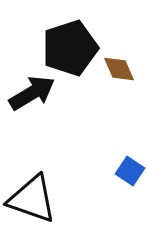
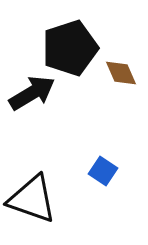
brown diamond: moved 2 px right, 4 px down
blue square: moved 27 px left
